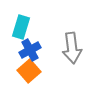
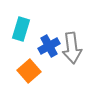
cyan rectangle: moved 2 px down
blue cross: moved 19 px right, 4 px up
